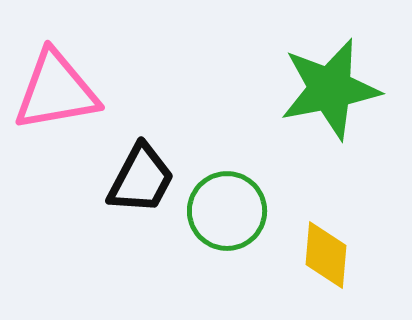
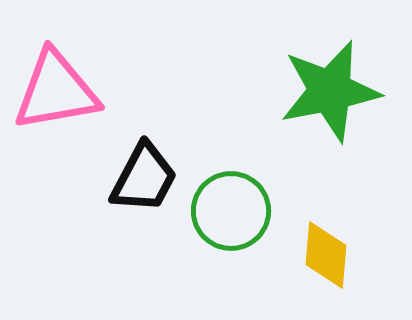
green star: moved 2 px down
black trapezoid: moved 3 px right, 1 px up
green circle: moved 4 px right
